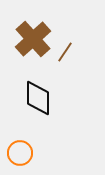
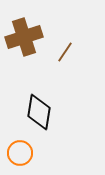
brown cross: moved 9 px left, 2 px up; rotated 24 degrees clockwise
black diamond: moved 1 px right, 14 px down; rotated 9 degrees clockwise
